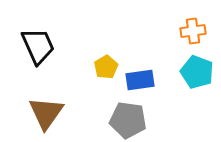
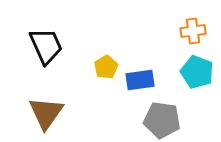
black trapezoid: moved 8 px right
gray pentagon: moved 34 px right
